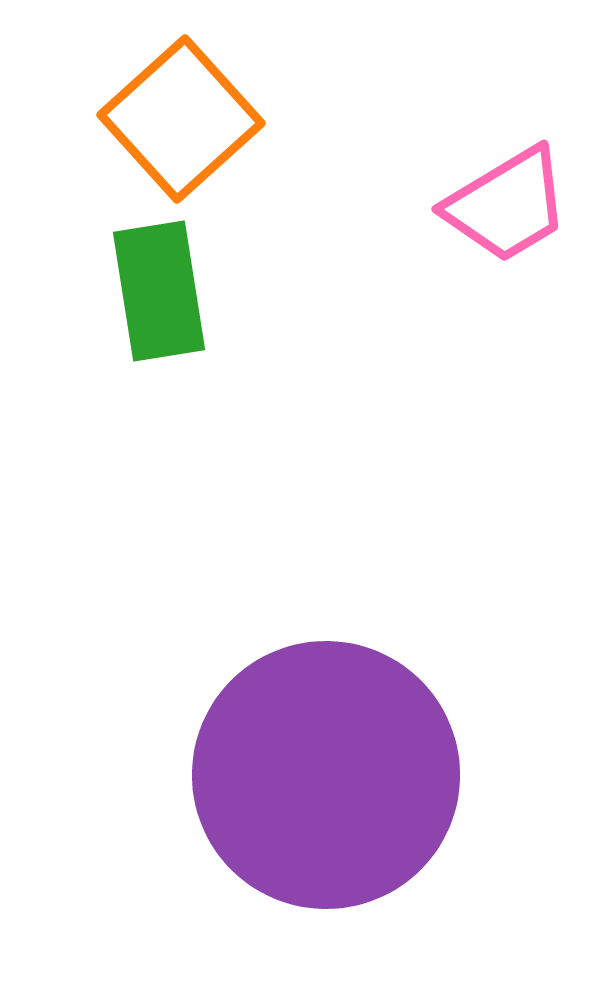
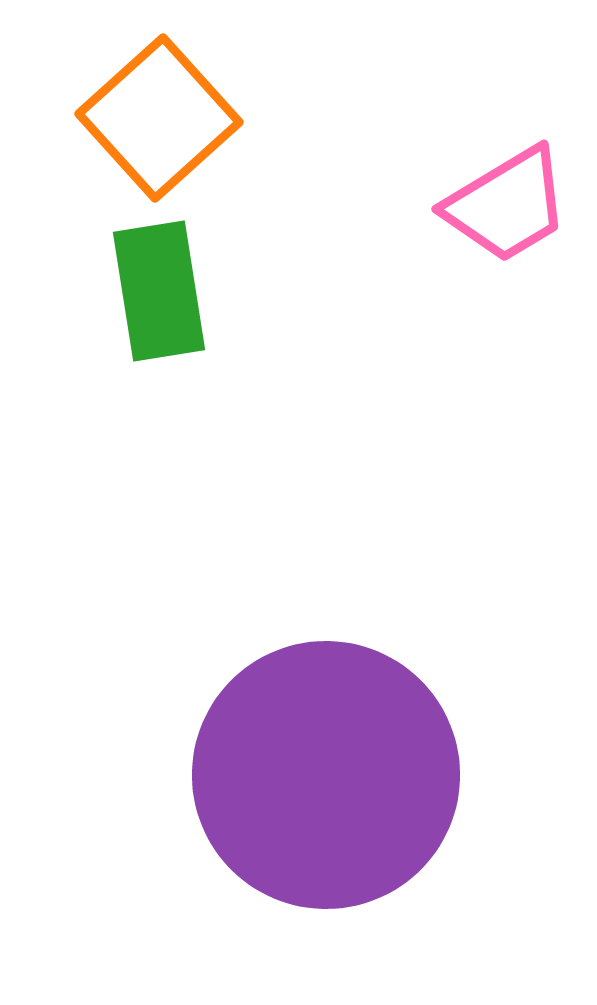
orange square: moved 22 px left, 1 px up
